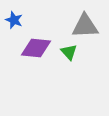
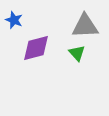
purple diamond: rotated 20 degrees counterclockwise
green triangle: moved 8 px right, 1 px down
